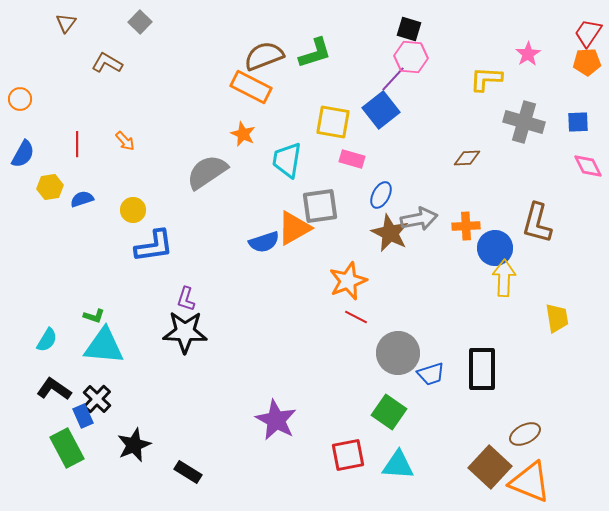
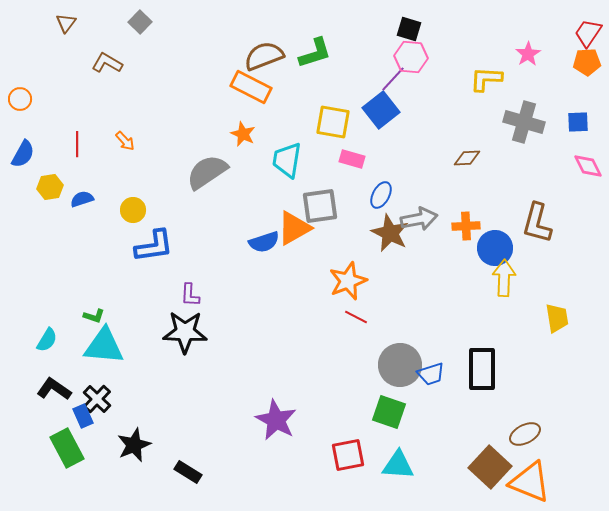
purple L-shape at (186, 299): moved 4 px right, 4 px up; rotated 15 degrees counterclockwise
gray circle at (398, 353): moved 2 px right, 12 px down
green square at (389, 412): rotated 16 degrees counterclockwise
